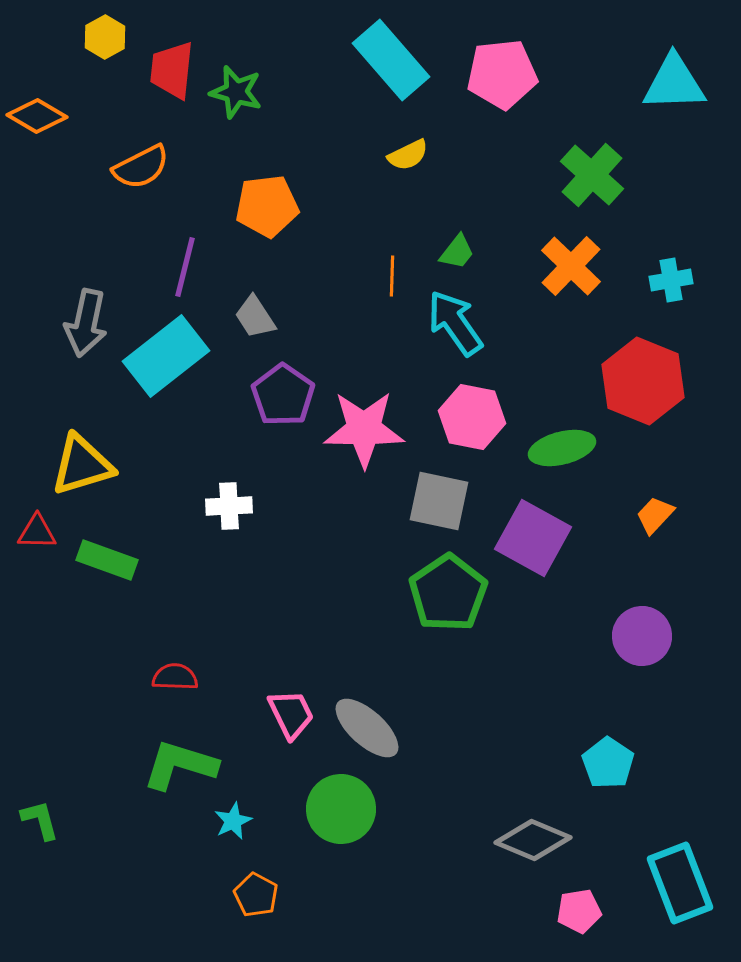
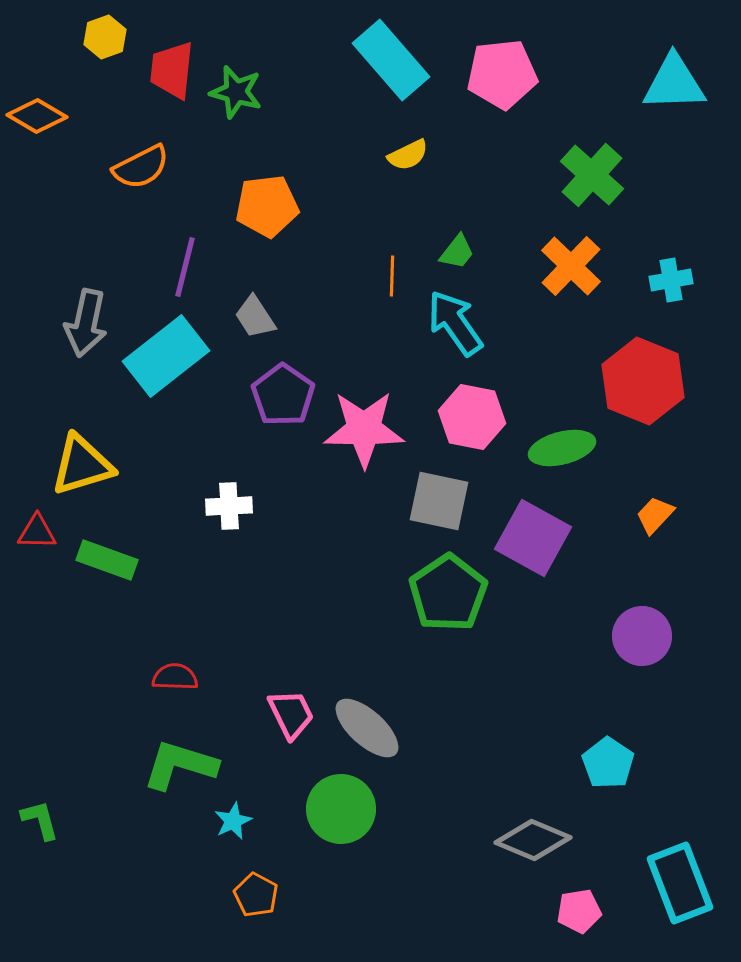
yellow hexagon at (105, 37): rotated 9 degrees clockwise
